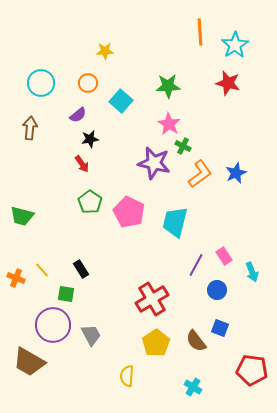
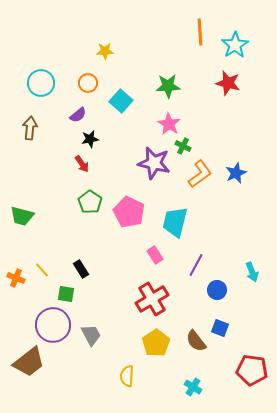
pink rectangle: moved 69 px left, 1 px up
brown trapezoid: rotated 68 degrees counterclockwise
